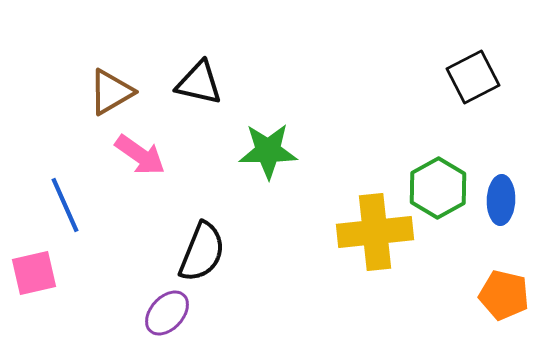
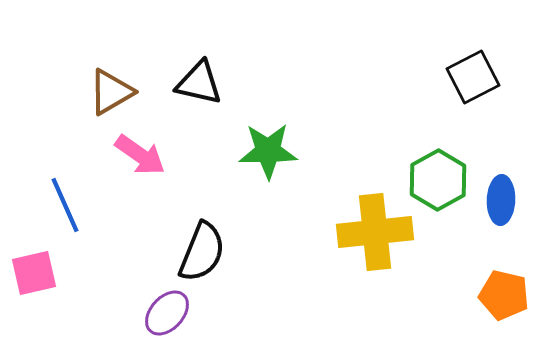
green hexagon: moved 8 px up
